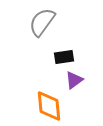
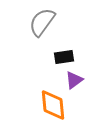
orange diamond: moved 4 px right, 1 px up
